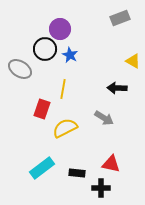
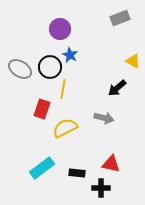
black circle: moved 5 px right, 18 px down
black arrow: rotated 42 degrees counterclockwise
gray arrow: rotated 18 degrees counterclockwise
